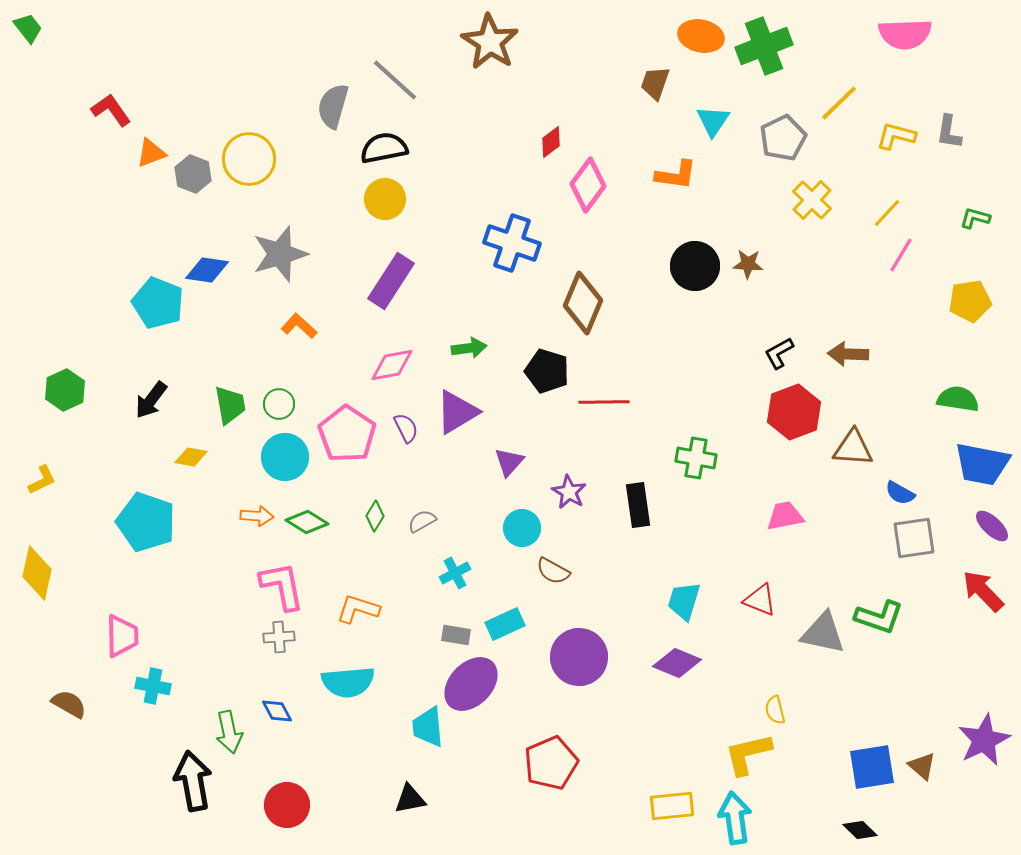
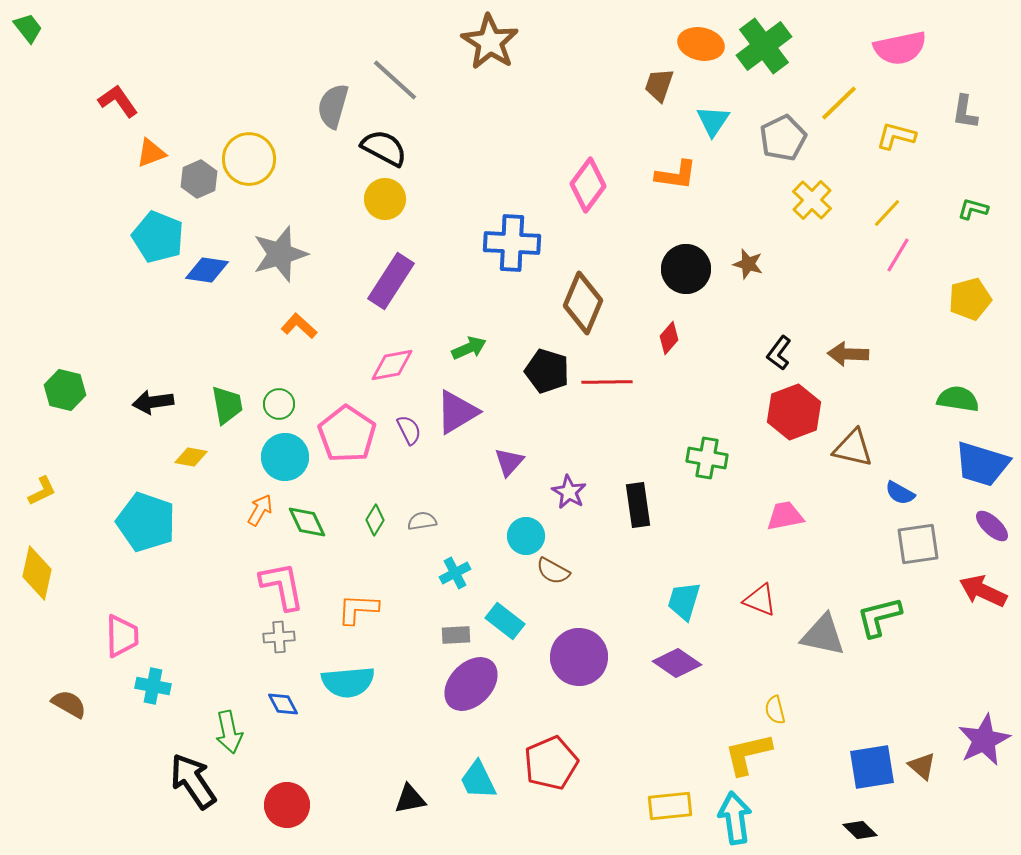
pink semicircle at (905, 34): moved 5 px left, 14 px down; rotated 10 degrees counterclockwise
orange ellipse at (701, 36): moved 8 px down
green cross at (764, 46): rotated 16 degrees counterclockwise
brown trapezoid at (655, 83): moved 4 px right, 2 px down
red L-shape at (111, 110): moved 7 px right, 9 px up
gray L-shape at (949, 132): moved 16 px right, 20 px up
red diamond at (551, 142): moved 118 px right, 196 px down; rotated 12 degrees counterclockwise
black semicircle at (384, 148): rotated 39 degrees clockwise
gray hexagon at (193, 174): moved 6 px right, 5 px down; rotated 15 degrees clockwise
green L-shape at (975, 218): moved 2 px left, 9 px up
blue cross at (512, 243): rotated 16 degrees counterclockwise
pink line at (901, 255): moved 3 px left
brown star at (748, 264): rotated 12 degrees clockwise
black circle at (695, 266): moved 9 px left, 3 px down
yellow pentagon at (970, 301): moved 2 px up; rotated 6 degrees counterclockwise
cyan pentagon at (158, 303): moved 66 px up
green arrow at (469, 348): rotated 16 degrees counterclockwise
black L-shape at (779, 353): rotated 24 degrees counterclockwise
green hexagon at (65, 390): rotated 21 degrees counterclockwise
black arrow at (151, 400): moved 2 px right, 2 px down; rotated 45 degrees clockwise
red line at (604, 402): moved 3 px right, 20 px up
green trapezoid at (230, 405): moved 3 px left
purple semicircle at (406, 428): moved 3 px right, 2 px down
brown triangle at (853, 448): rotated 9 degrees clockwise
green cross at (696, 458): moved 11 px right
blue trapezoid at (982, 464): rotated 6 degrees clockwise
yellow L-shape at (42, 480): moved 11 px down
orange arrow at (257, 516): moved 3 px right, 6 px up; rotated 64 degrees counterclockwise
green diamond at (375, 516): moved 4 px down
gray semicircle at (422, 521): rotated 20 degrees clockwise
green diamond at (307, 522): rotated 33 degrees clockwise
cyan circle at (522, 528): moved 4 px right, 8 px down
gray square at (914, 538): moved 4 px right, 6 px down
red arrow at (983, 591): rotated 21 degrees counterclockwise
orange L-shape at (358, 609): rotated 15 degrees counterclockwise
green L-shape at (879, 617): rotated 147 degrees clockwise
cyan rectangle at (505, 624): moved 3 px up; rotated 63 degrees clockwise
gray triangle at (823, 633): moved 2 px down
gray rectangle at (456, 635): rotated 12 degrees counterclockwise
purple diamond at (677, 663): rotated 12 degrees clockwise
blue diamond at (277, 711): moved 6 px right, 7 px up
cyan trapezoid at (428, 727): moved 50 px right, 53 px down; rotated 21 degrees counterclockwise
black arrow at (193, 781): rotated 24 degrees counterclockwise
yellow rectangle at (672, 806): moved 2 px left
